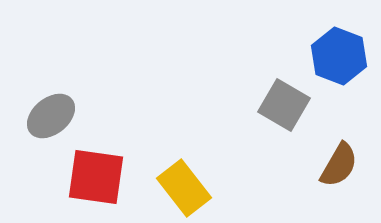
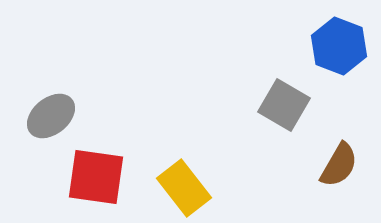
blue hexagon: moved 10 px up
